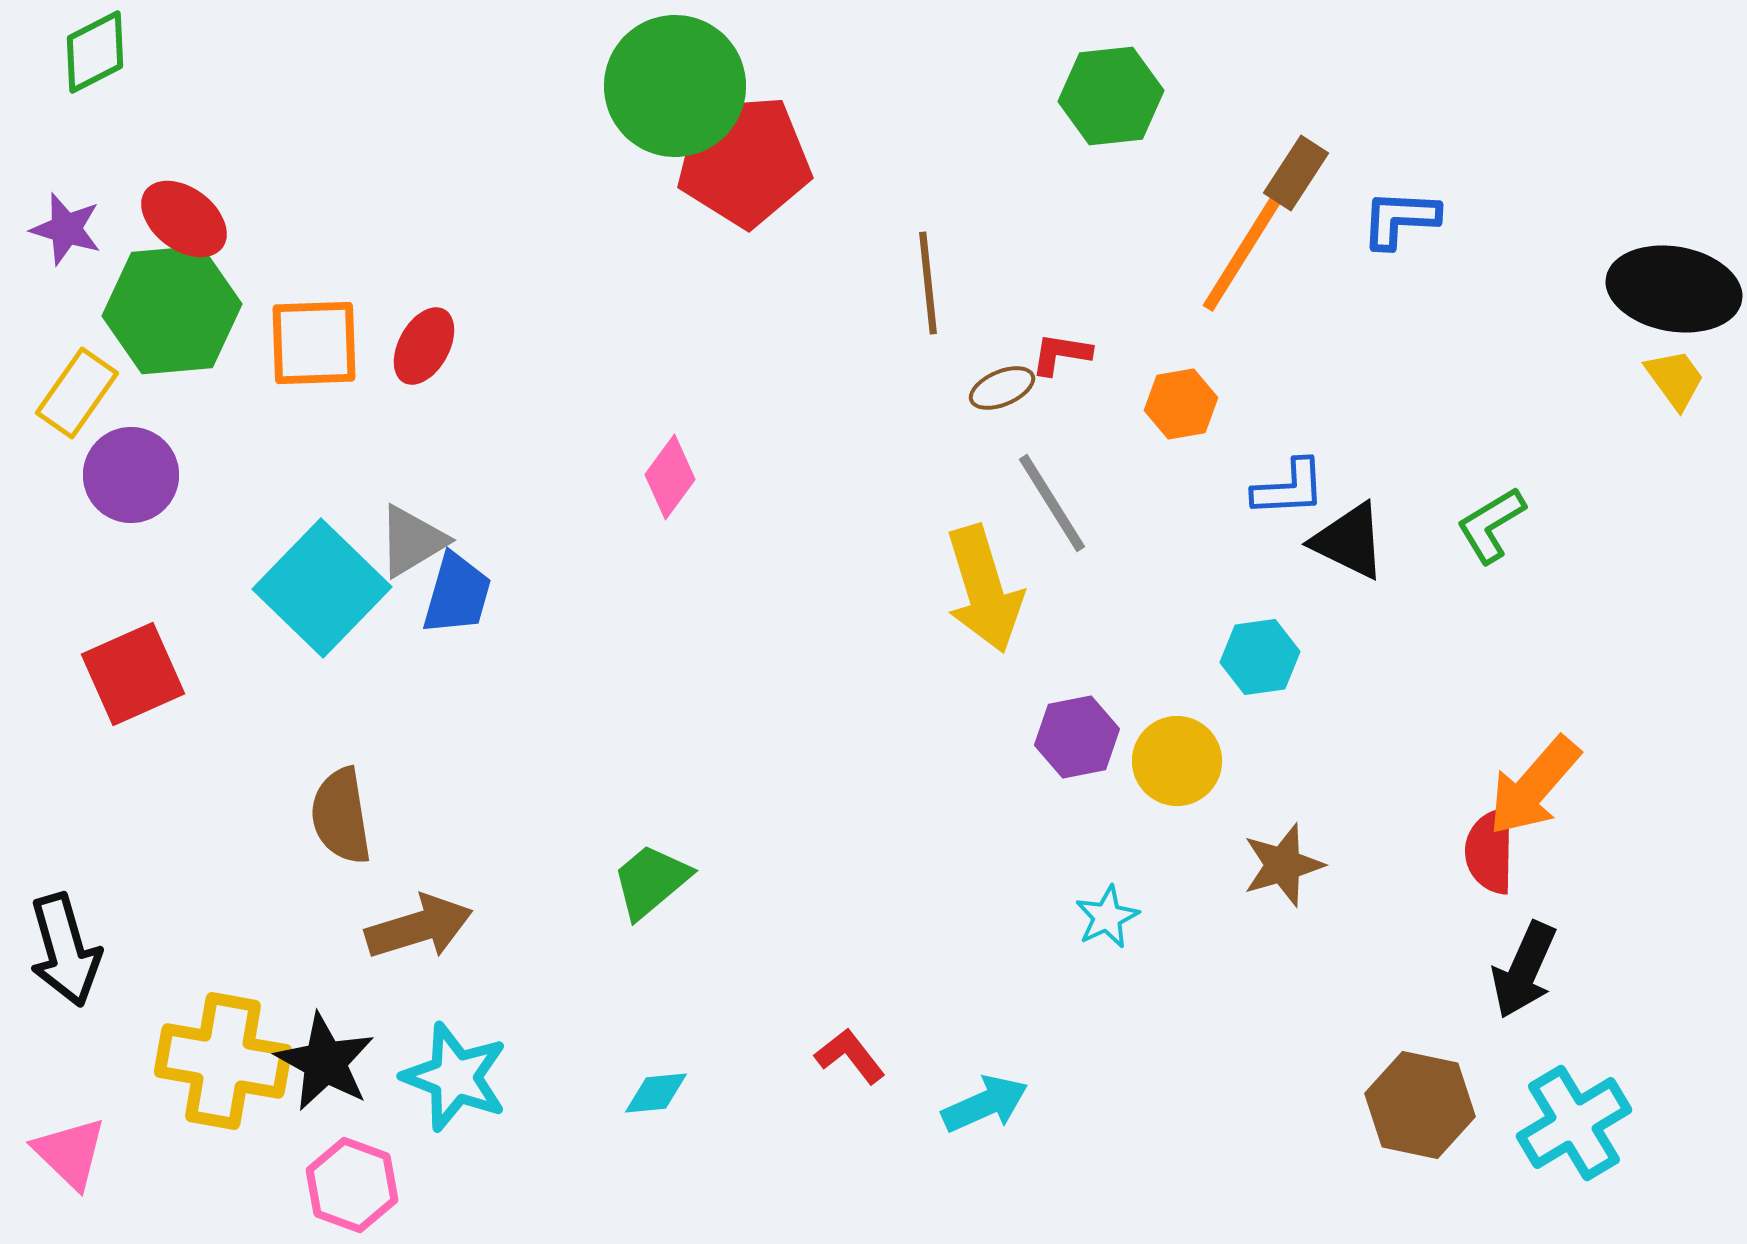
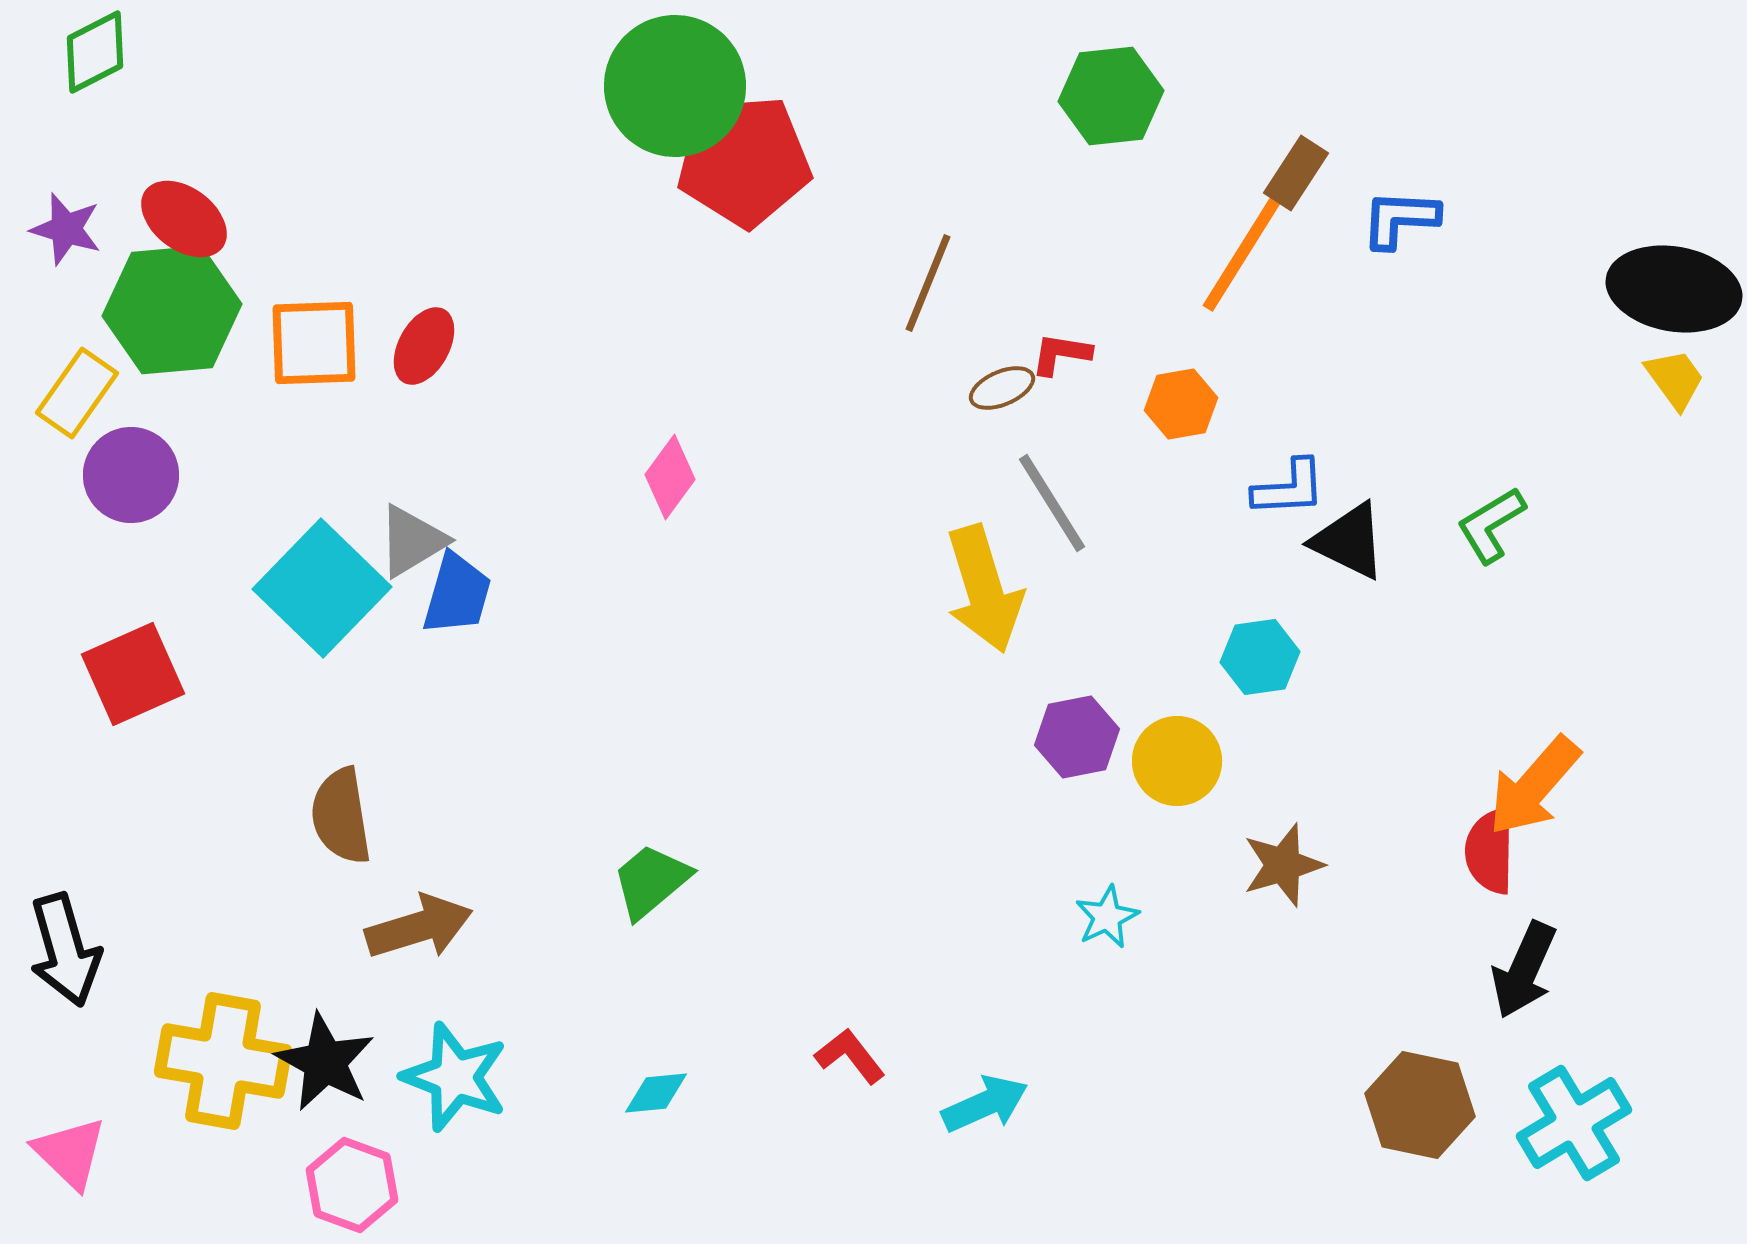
brown line at (928, 283): rotated 28 degrees clockwise
